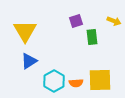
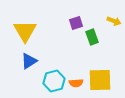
purple square: moved 2 px down
green rectangle: rotated 14 degrees counterclockwise
cyan hexagon: rotated 15 degrees clockwise
